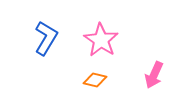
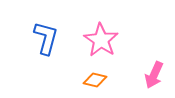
blue L-shape: rotated 16 degrees counterclockwise
